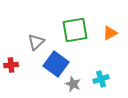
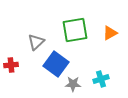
gray star: rotated 21 degrees counterclockwise
